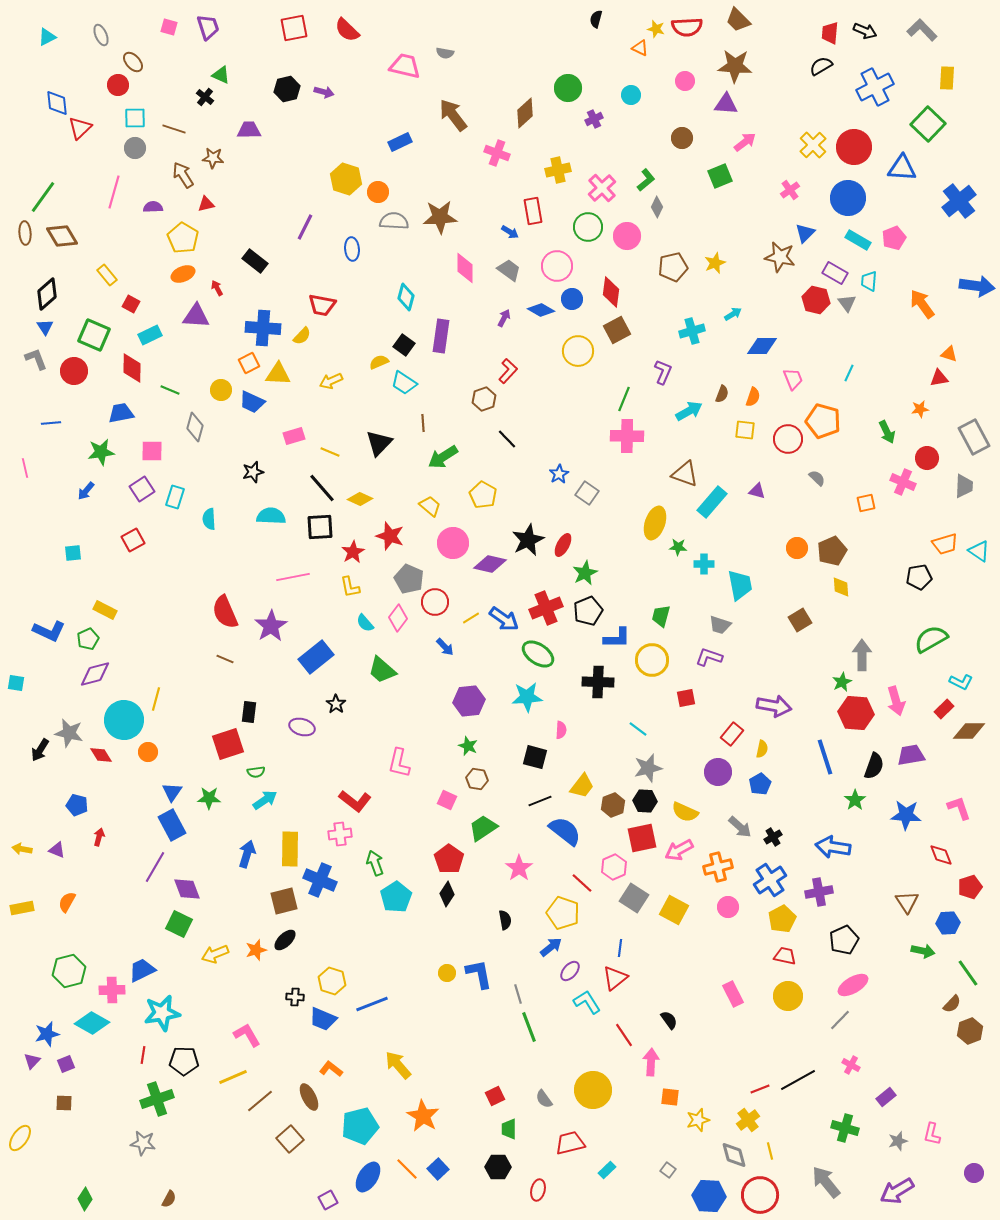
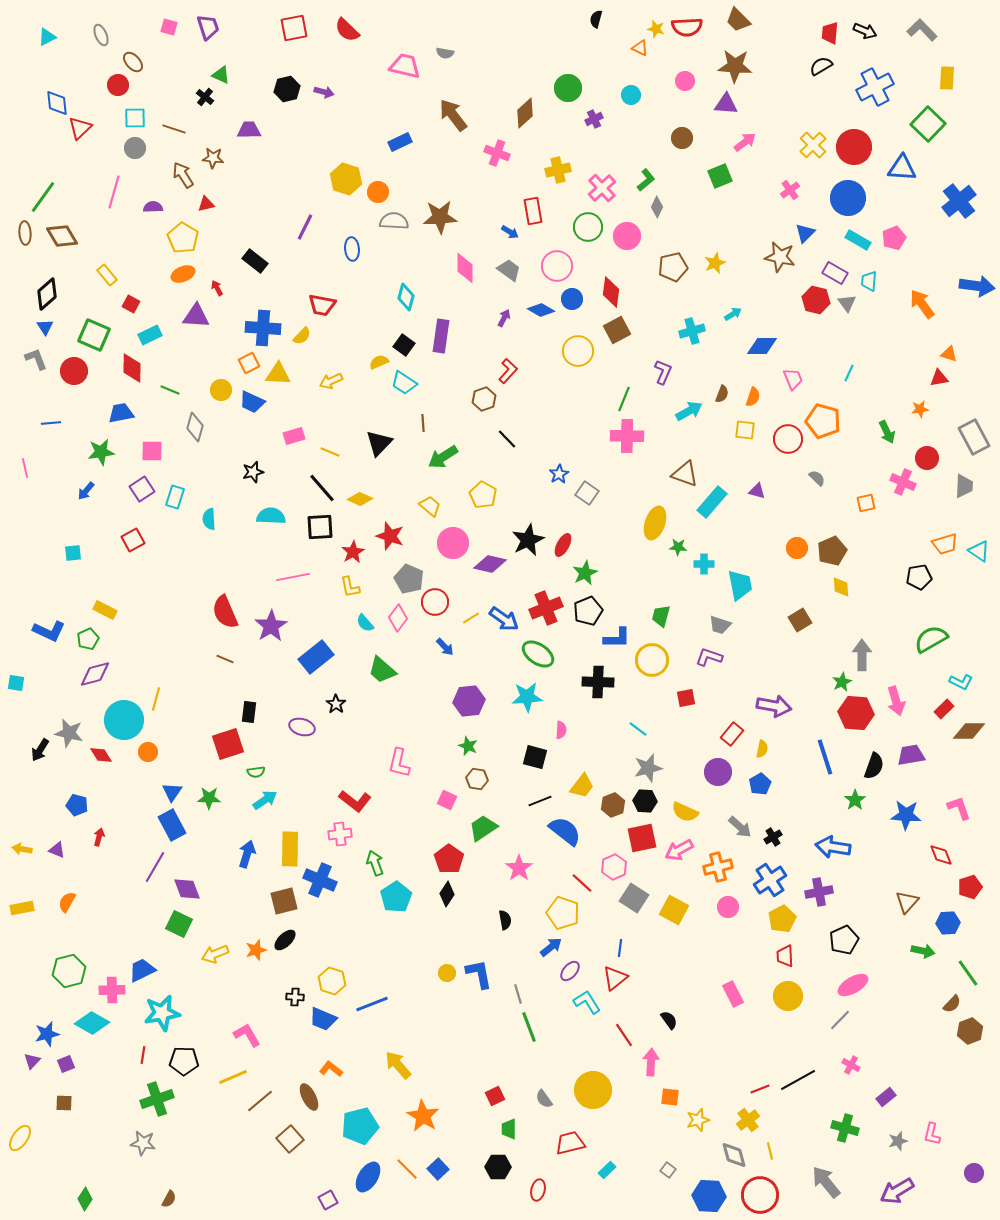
brown triangle at (907, 902): rotated 15 degrees clockwise
red trapezoid at (785, 956): rotated 105 degrees counterclockwise
